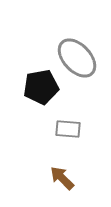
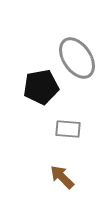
gray ellipse: rotated 9 degrees clockwise
brown arrow: moved 1 px up
